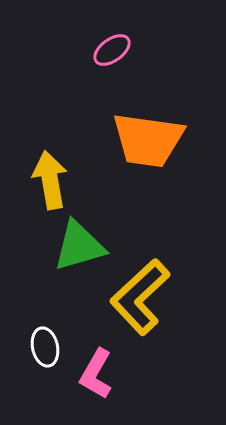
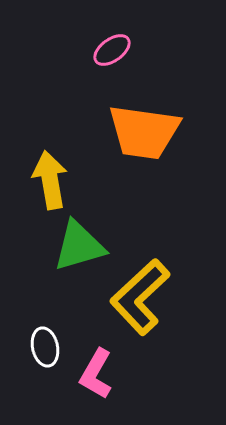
orange trapezoid: moved 4 px left, 8 px up
